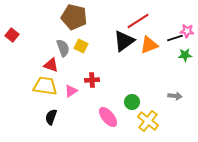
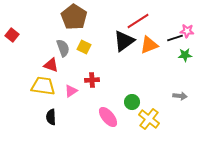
brown pentagon: rotated 20 degrees clockwise
yellow square: moved 3 px right, 1 px down
yellow trapezoid: moved 2 px left
gray arrow: moved 5 px right
black semicircle: rotated 21 degrees counterclockwise
yellow cross: moved 1 px right, 2 px up
